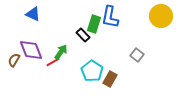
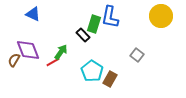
purple diamond: moved 3 px left
